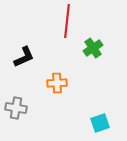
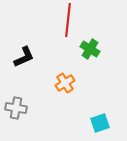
red line: moved 1 px right, 1 px up
green cross: moved 3 px left, 1 px down; rotated 24 degrees counterclockwise
orange cross: moved 8 px right; rotated 30 degrees counterclockwise
